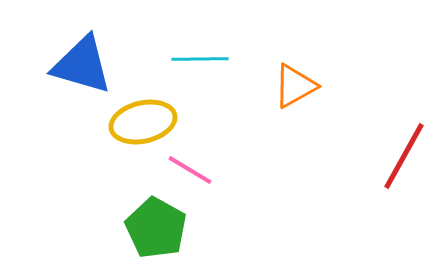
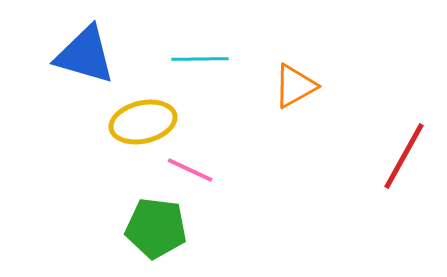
blue triangle: moved 3 px right, 10 px up
pink line: rotated 6 degrees counterclockwise
green pentagon: rotated 22 degrees counterclockwise
